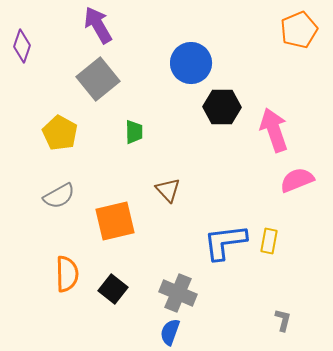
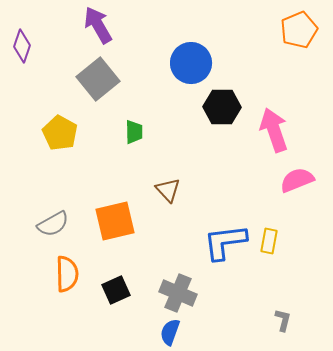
gray semicircle: moved 6 px left, 28 px down
black square: moved 3 px right, 1 px down; rotated 28 degrees clockwise
